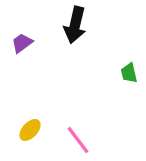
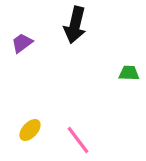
green trapezoid: rotated 105 degrees clockwise
